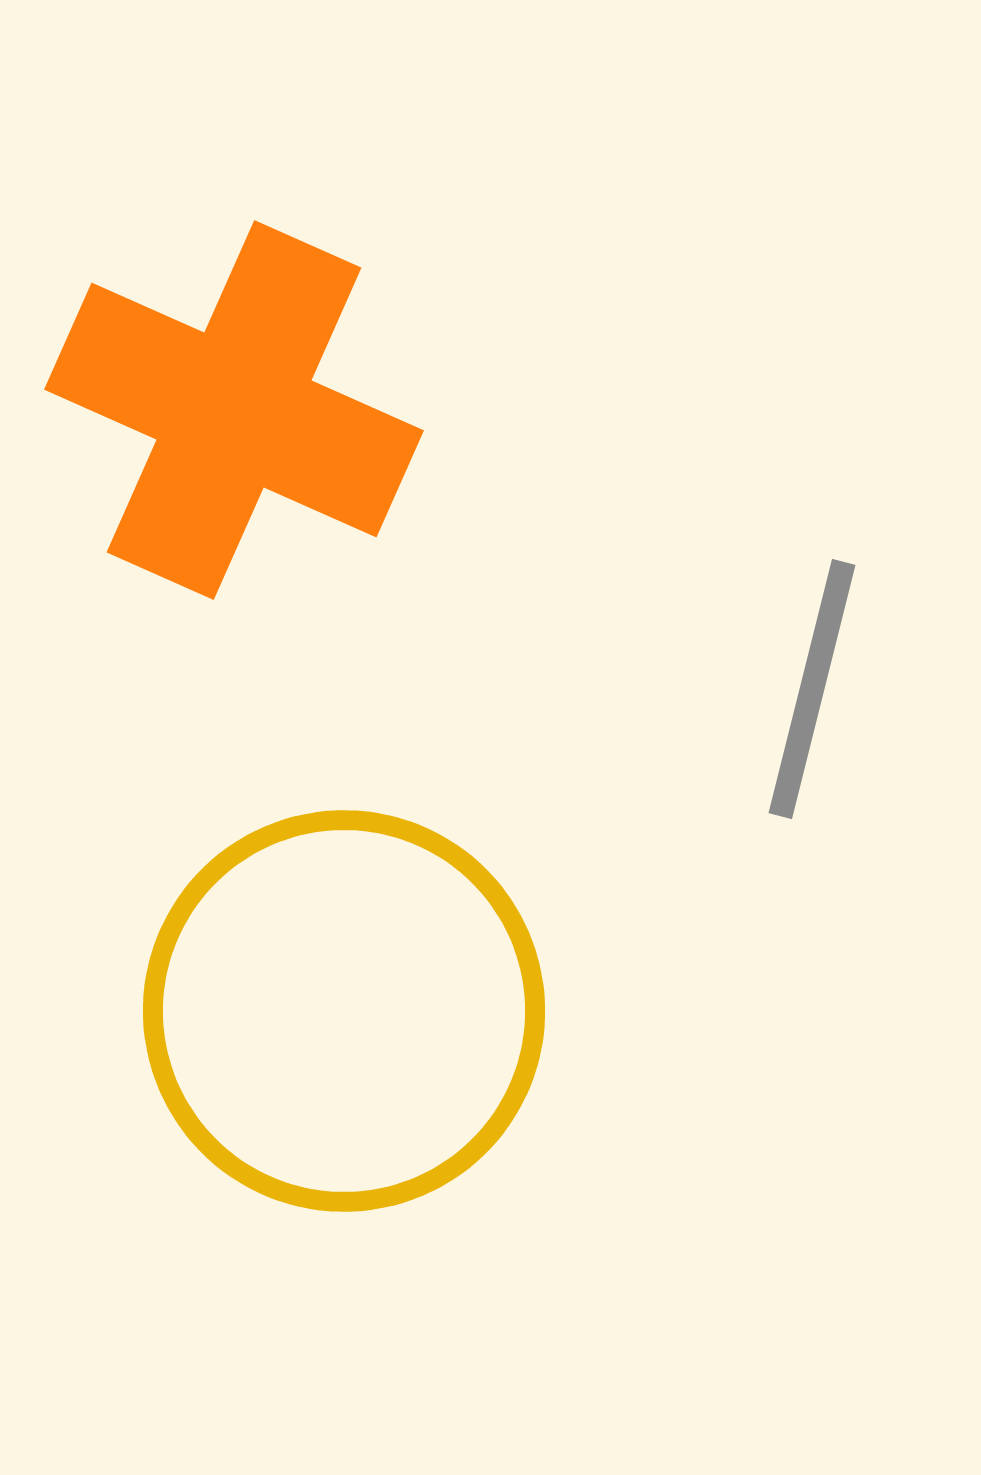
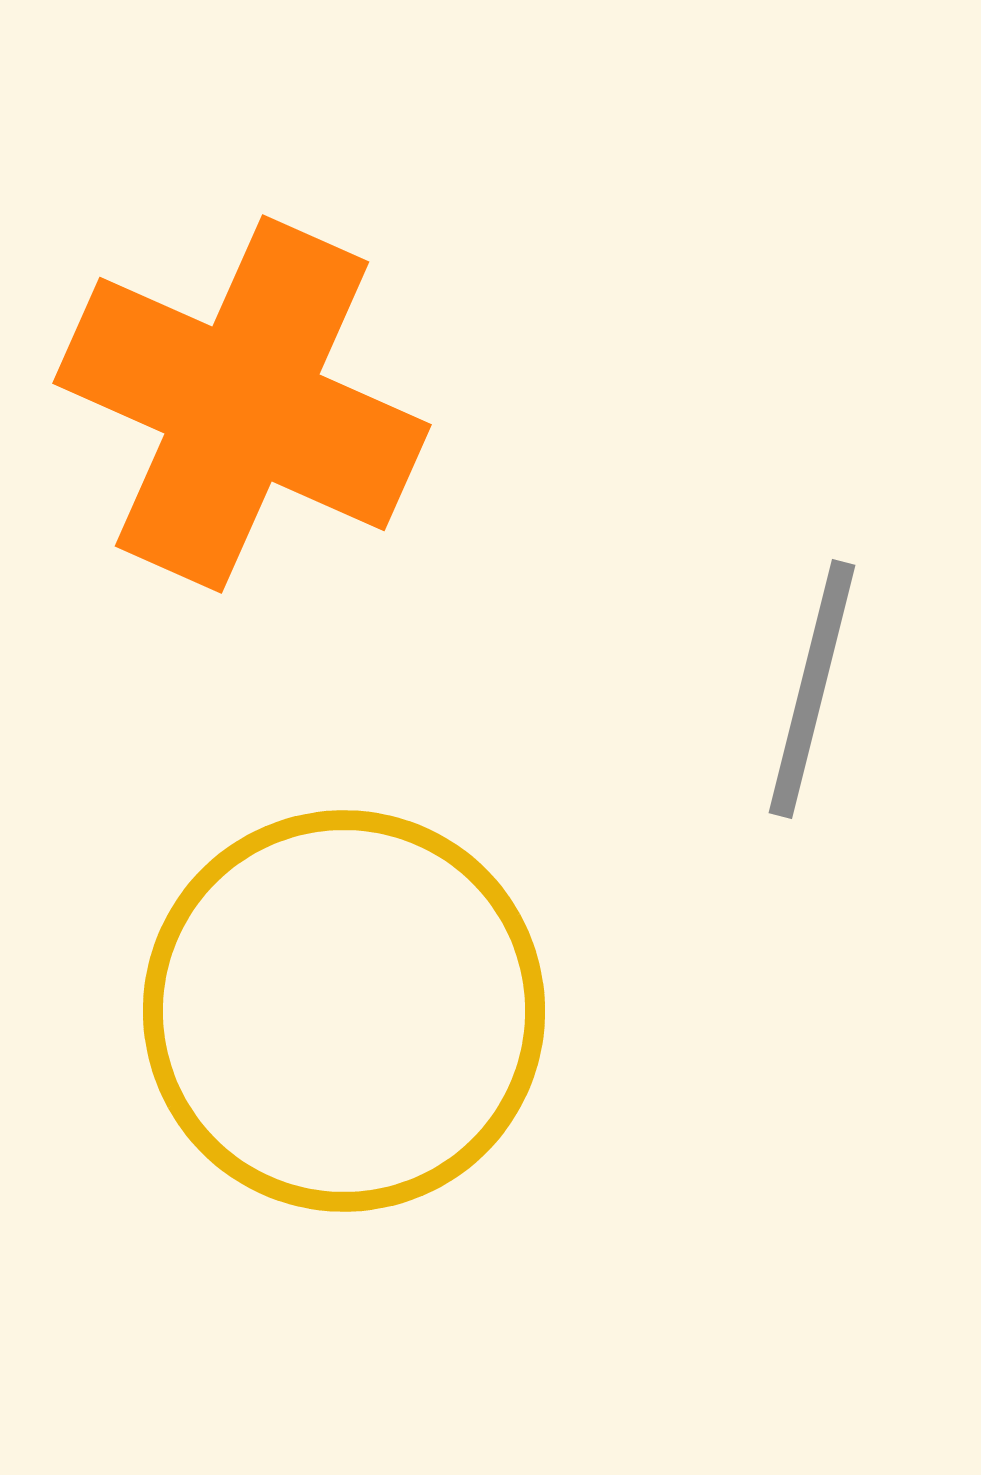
orange cross: moved 8 px right, 6 px up
